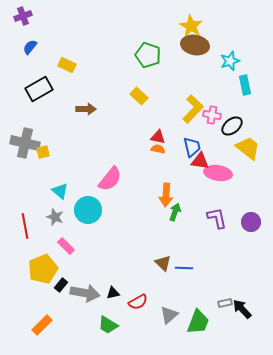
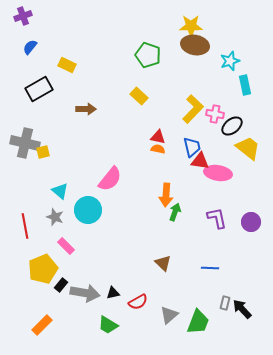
yellow star at (191, 26): rotated 30 degrees counterclockwise
pink cross at (212, 115): moved 3 px right, 1 px up
blue line at (184, 268): moved 26 px right
gray rectangle at (225, 303): rotated 64 degrees counterclockwise
